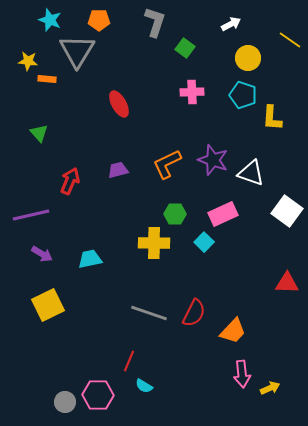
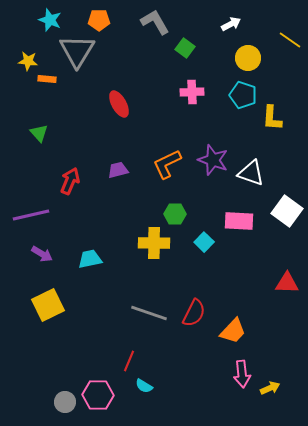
gray L-shape: rotated 48 degrees counterclockwise
pink rectangle: moved 16 px right, 7 px down; rotated 28 degrees clockwise
